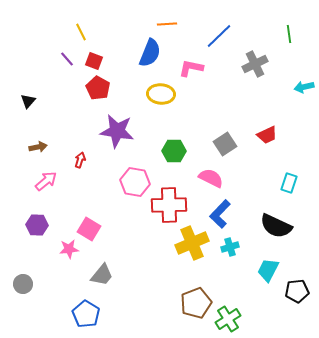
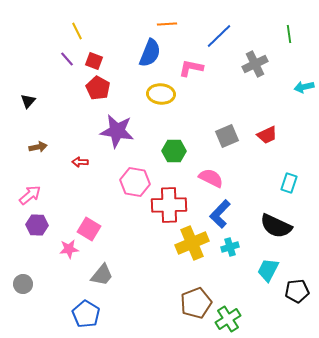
yellow line: moved 4 px left, 1 px up
gray square: moved 2 px right, 8 px up; rotated 10 degrees clockwise
red arrow: moved 2 px down; rotated 105 degrees counterclockwise
pink arrow: moved 16 px left, 14 px down
